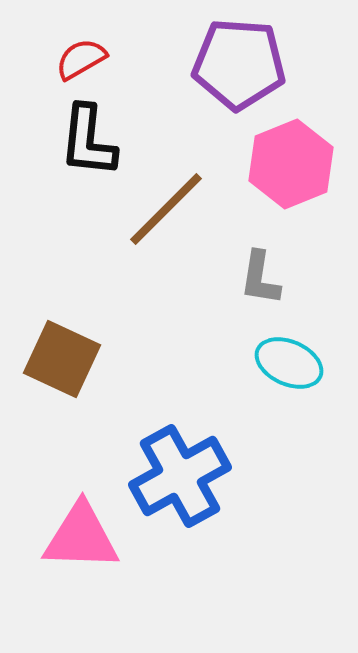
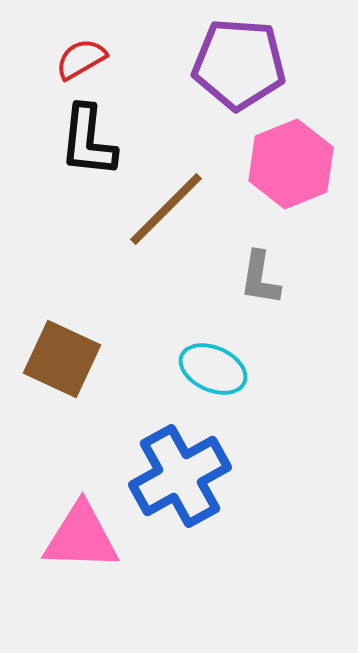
cyan ellipse: moved 76 px left, 6 px down
